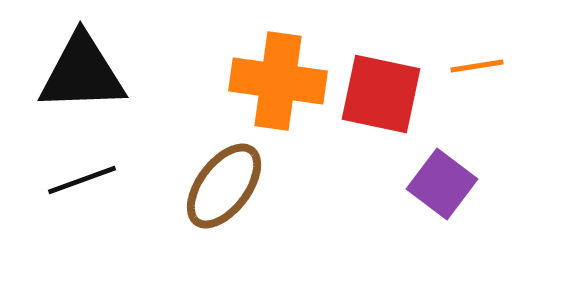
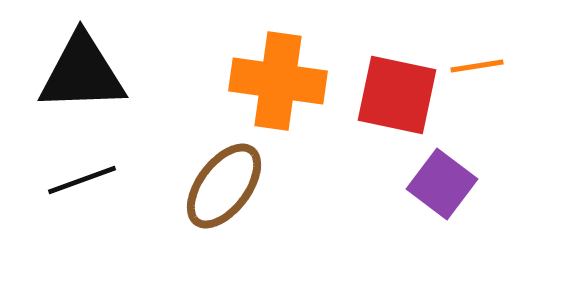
red square: moved 16 px right, 1 px down
